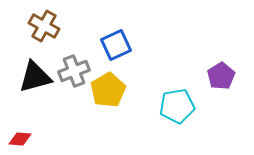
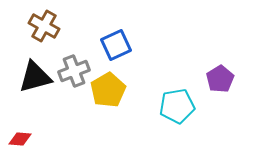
purple pentagon: moved 1 px left, 3 px down
